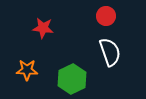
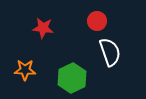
red circle: moved 9 px left, 5 px down
orange star: moved 2 px left
green hexagon: moved 1 px up
